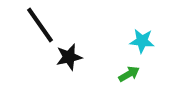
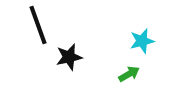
black line: moved 2 px left; rotated 15 degrees clockwise
cyan star: rotated 20 degrees counterclockwise
